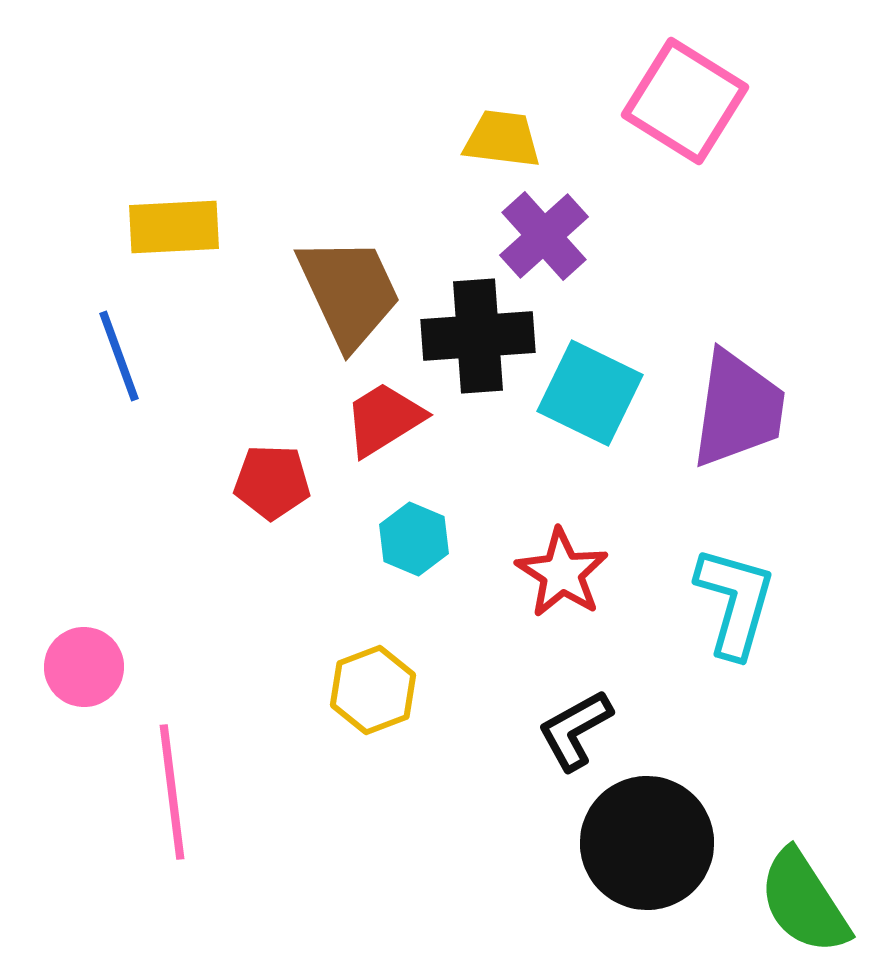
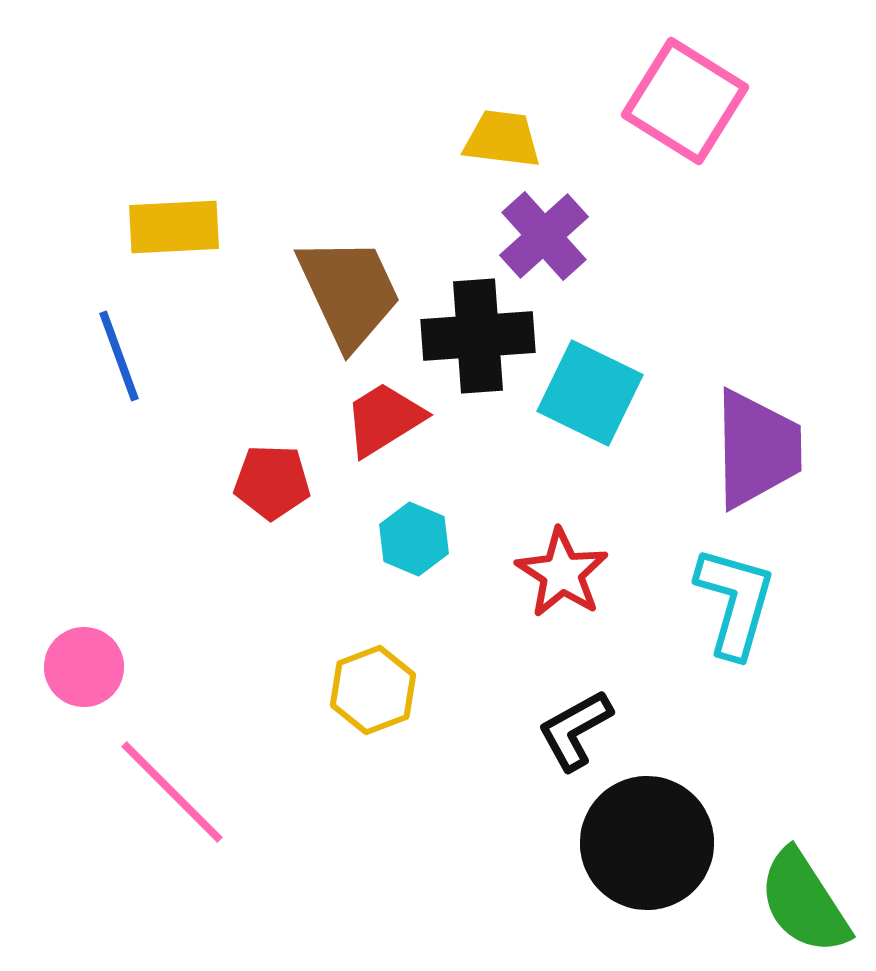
purple trapezoid: moved 19 px right, 40 px down; rotated 9 degrees counterclockwise
pink line: rotated 38 degrees counterclockwise
